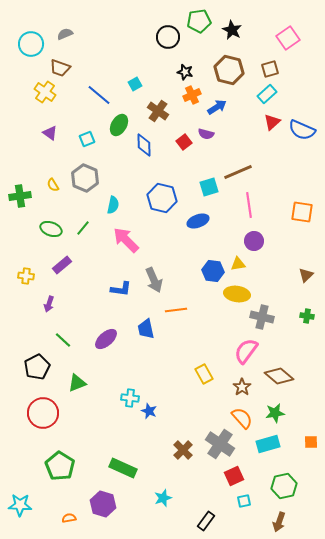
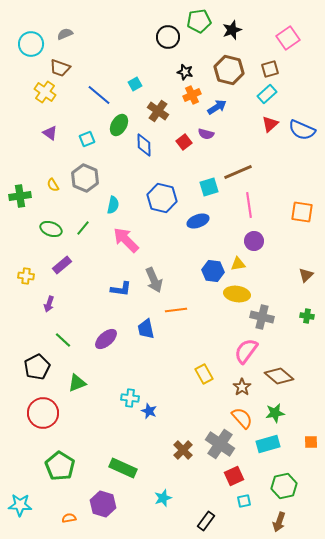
black star at (232, 30): rotated 24 degrees clockwise
red triangle at (272, 122): moved 2 px left, 2 px down
